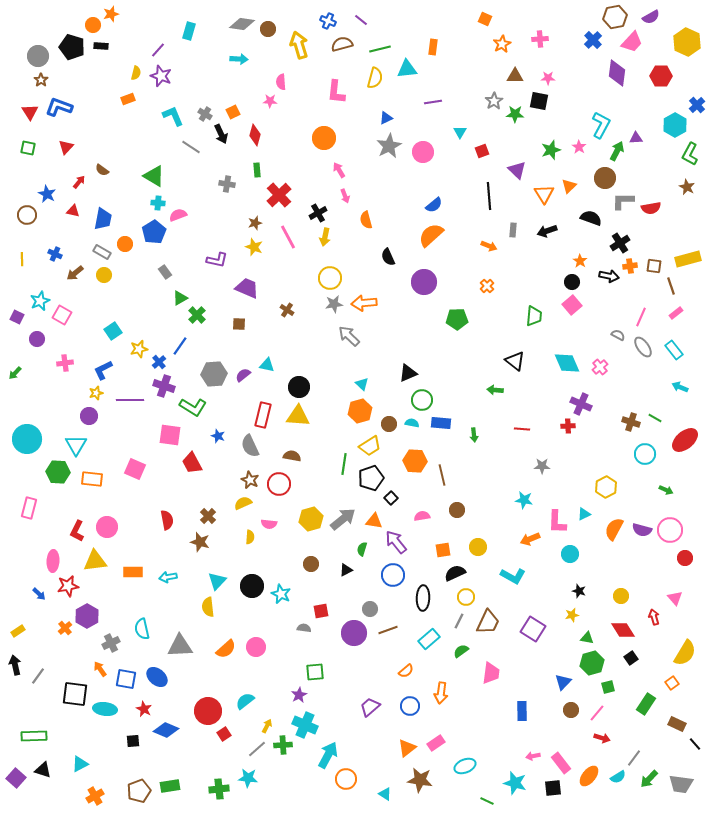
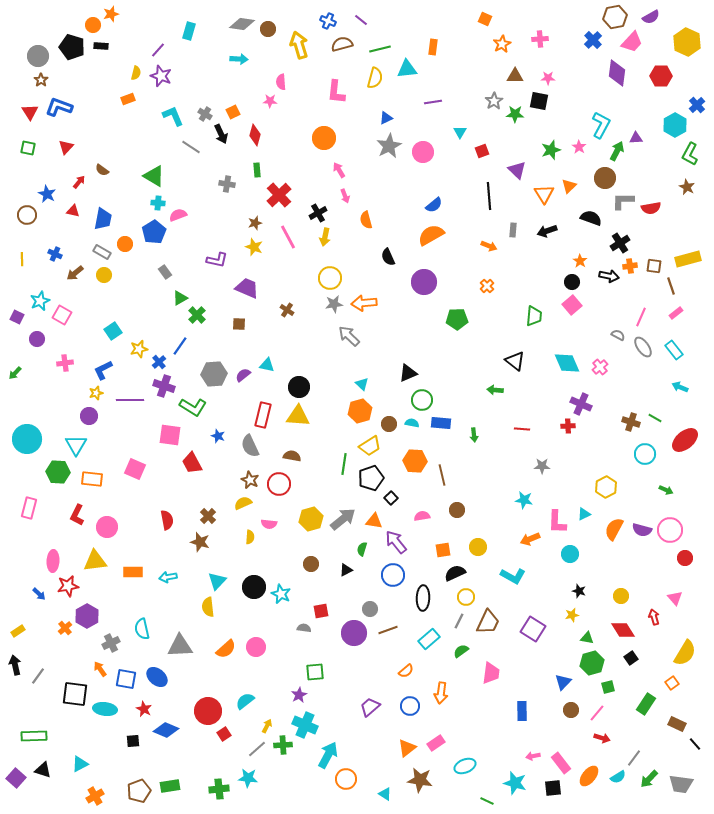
orange semicircle at (431, 235): rotated 12 degrees clockwise
red L-shape at (77, 531): moved 16 px up
black circle at (252, 586): moved 2 px right, 1 px down
